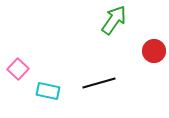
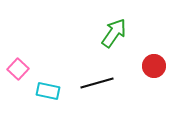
green arrow: moved 13 px down
red circle: moved 15 px down
black line: moved 2 px left
